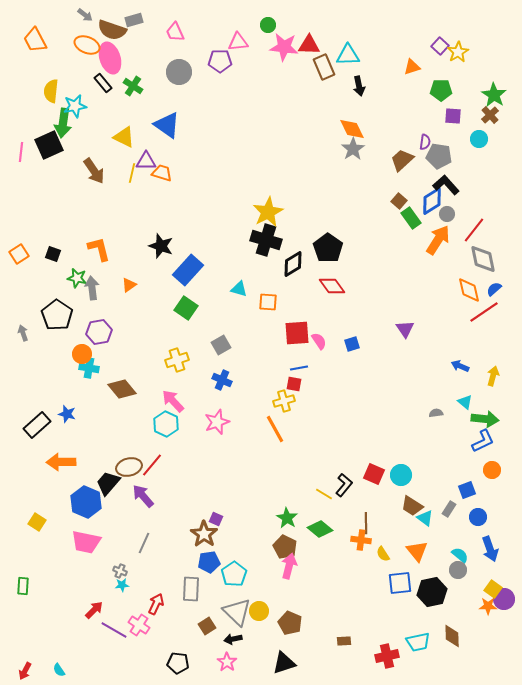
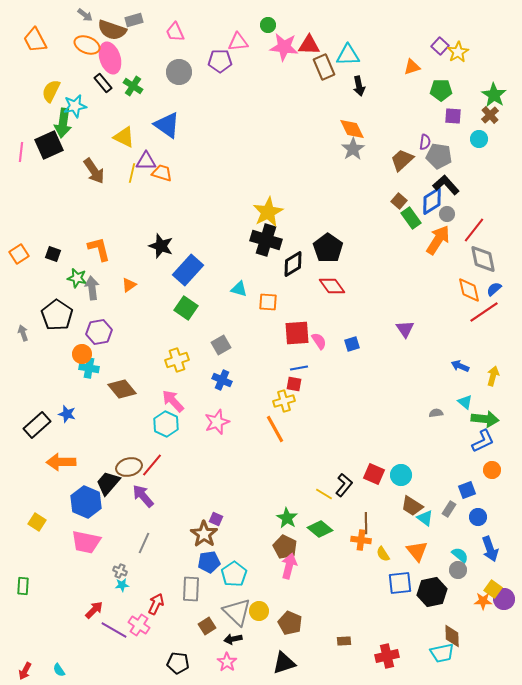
yellow semicircle at (51, 91): rotated 20 degrees clockwise
orange star at (488, 606): moved 5 px left, 5 px up
cyan trapezoid at (418, 642): moved 24 px right, 11 px down
